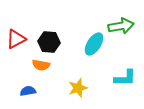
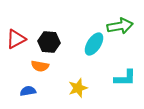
green arrow: moved 1 px left
orange semicircle: moved 1 px left, 1 px down
